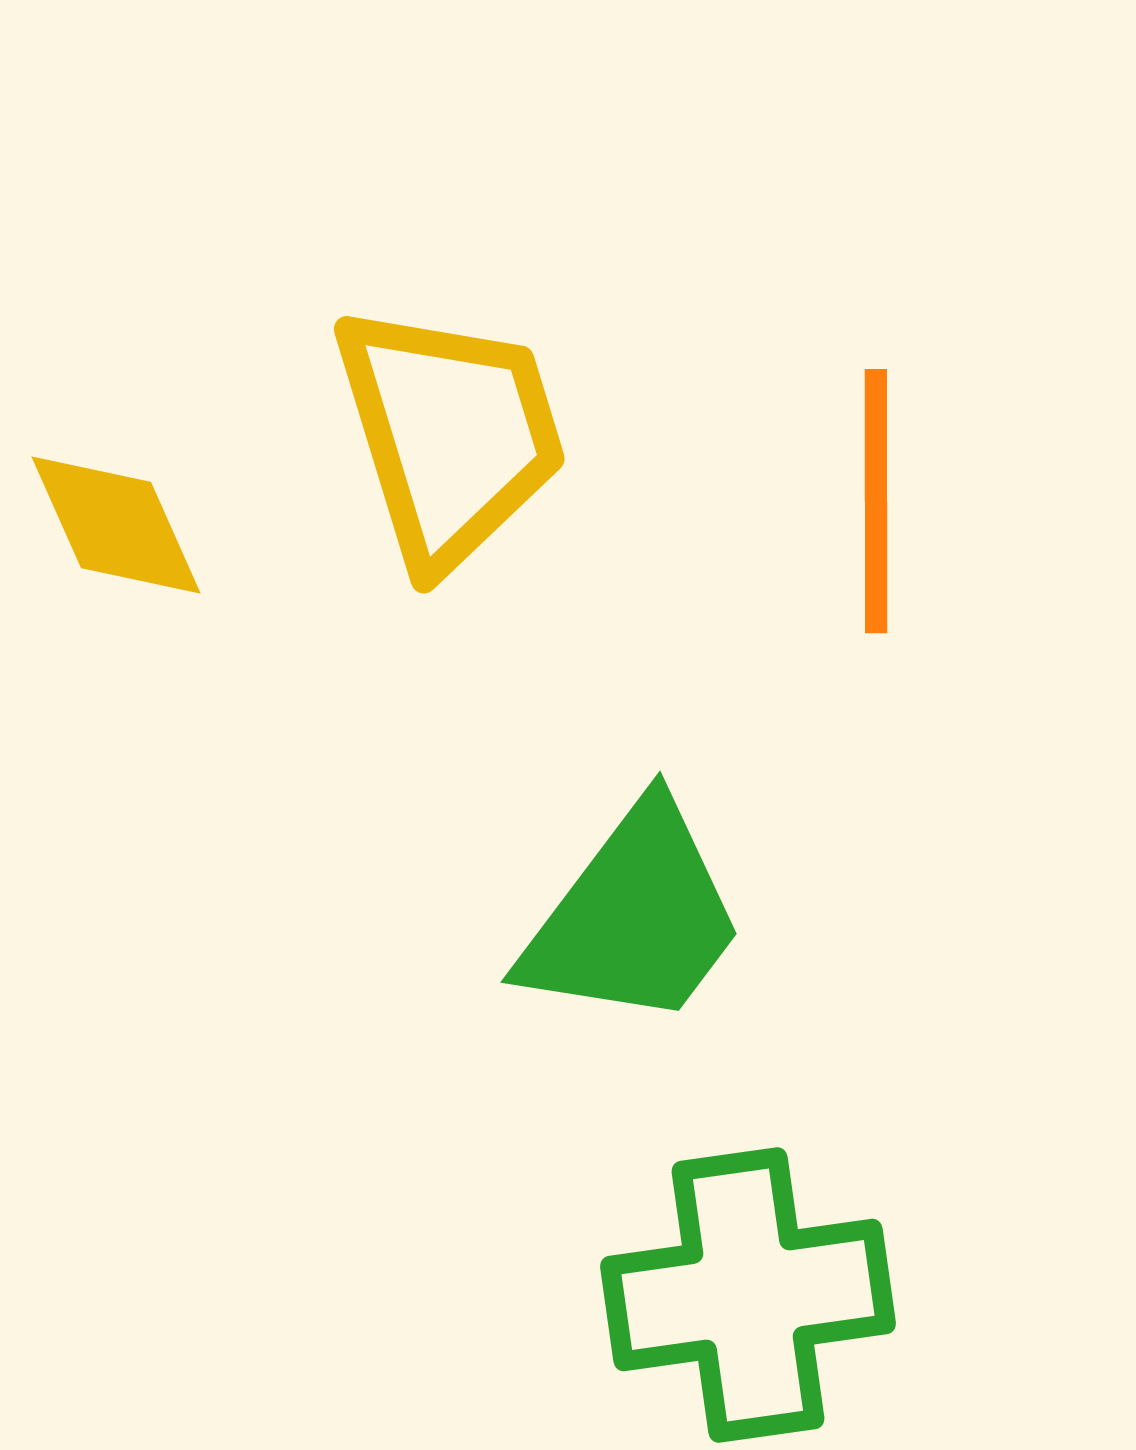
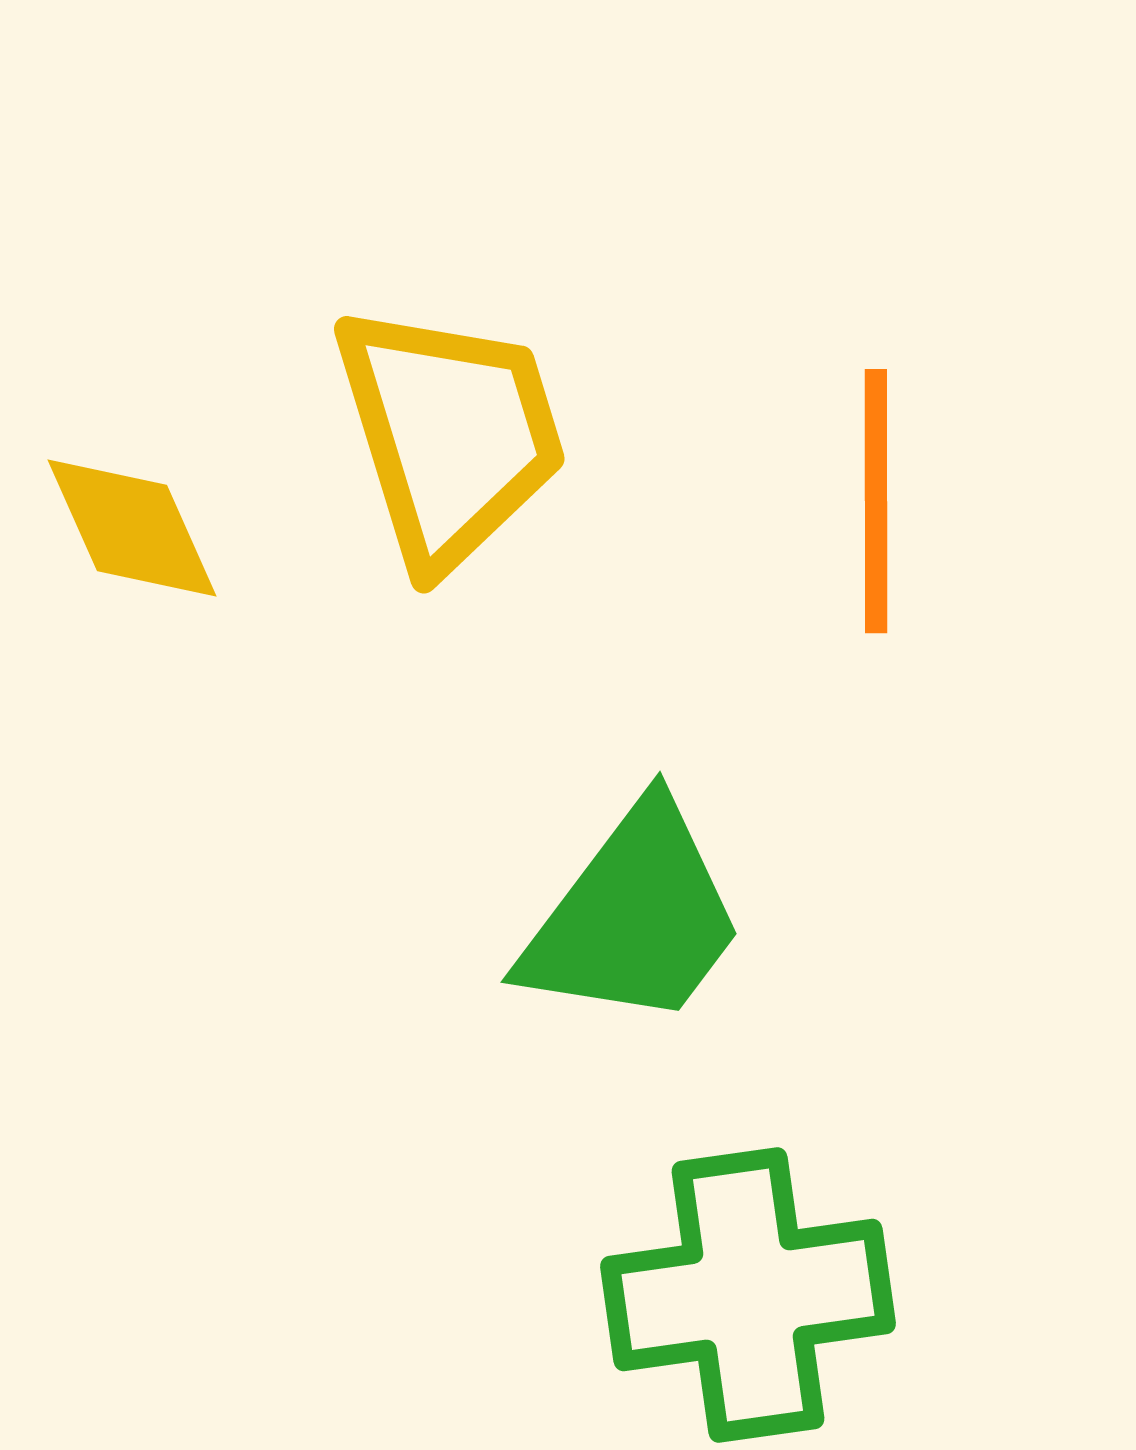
yellow diamond: moved 16 px right, 3 px down
